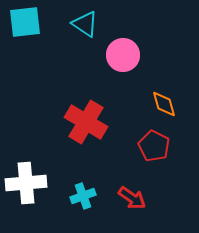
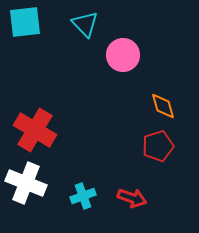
cyan triangle: rotated 12 degrees clockwise
orange diamond: moved 1 px left, 2 px down
red cross: moved 51 px left, 8 px down
red pentagon: moved 4 px right; rotated 28 degrees clockwise
white cross: rotated 27 degrees clockwise
red arrow: rotated 16 degrees counterclockwise
